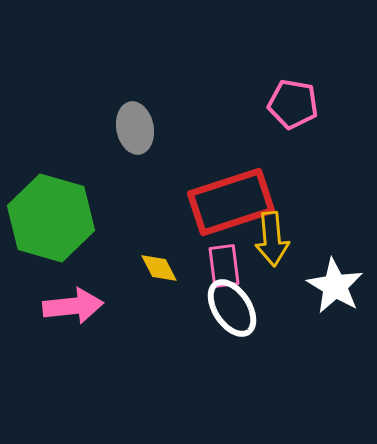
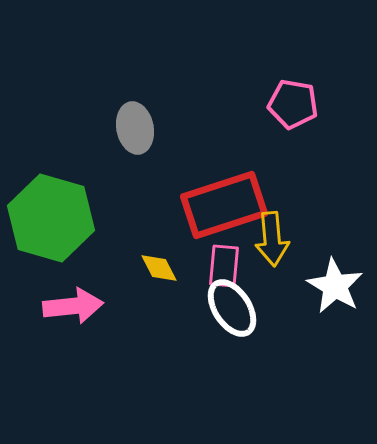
red rectangle: moved 7 px left, 3 px down
pink rectangle: rotated 12 degrees clockwise
